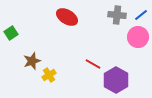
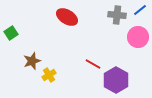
blue line: moved 1 px left, 5 px up
